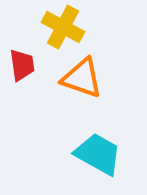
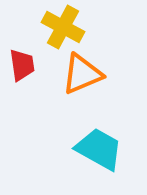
orange triangle: moved 4 px up; rotated 42 degrees counterclockwise
cyan trapezoid: moved 1 px right, 5 px up
